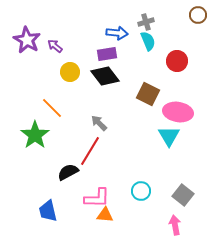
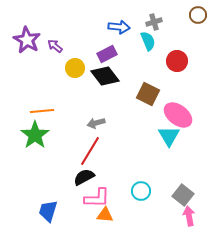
gray cross: moved 8 px right
blue arrow: moved 2 px right, 6 px up
purple rectangle: rotated 18 degrees counterclockwise
yellow circle: moved 5 px right, 4 px up
orange line: moved 10 px left, 3 px down; rotated 50 degrees counterclockwise
pink ellipse: moved 3 px down; rotated 28 degrees clockwise
gray arrow: moved 3 px left; rotated 60 degrees counterclockwise
black semicircle: moved 16 px right, 5 px down
blue trapezoid: rotated 30 degrees clockwise
pink arrow: moved 14 px right, 9 px up
